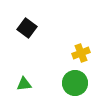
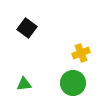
green circle: moved 2 px left
